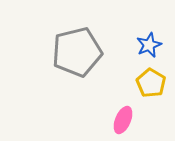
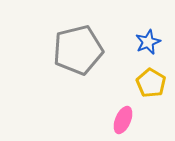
blue star: moved 1 px left, 3 px up
gray pentagon: moved 1 px right, 2 px up
